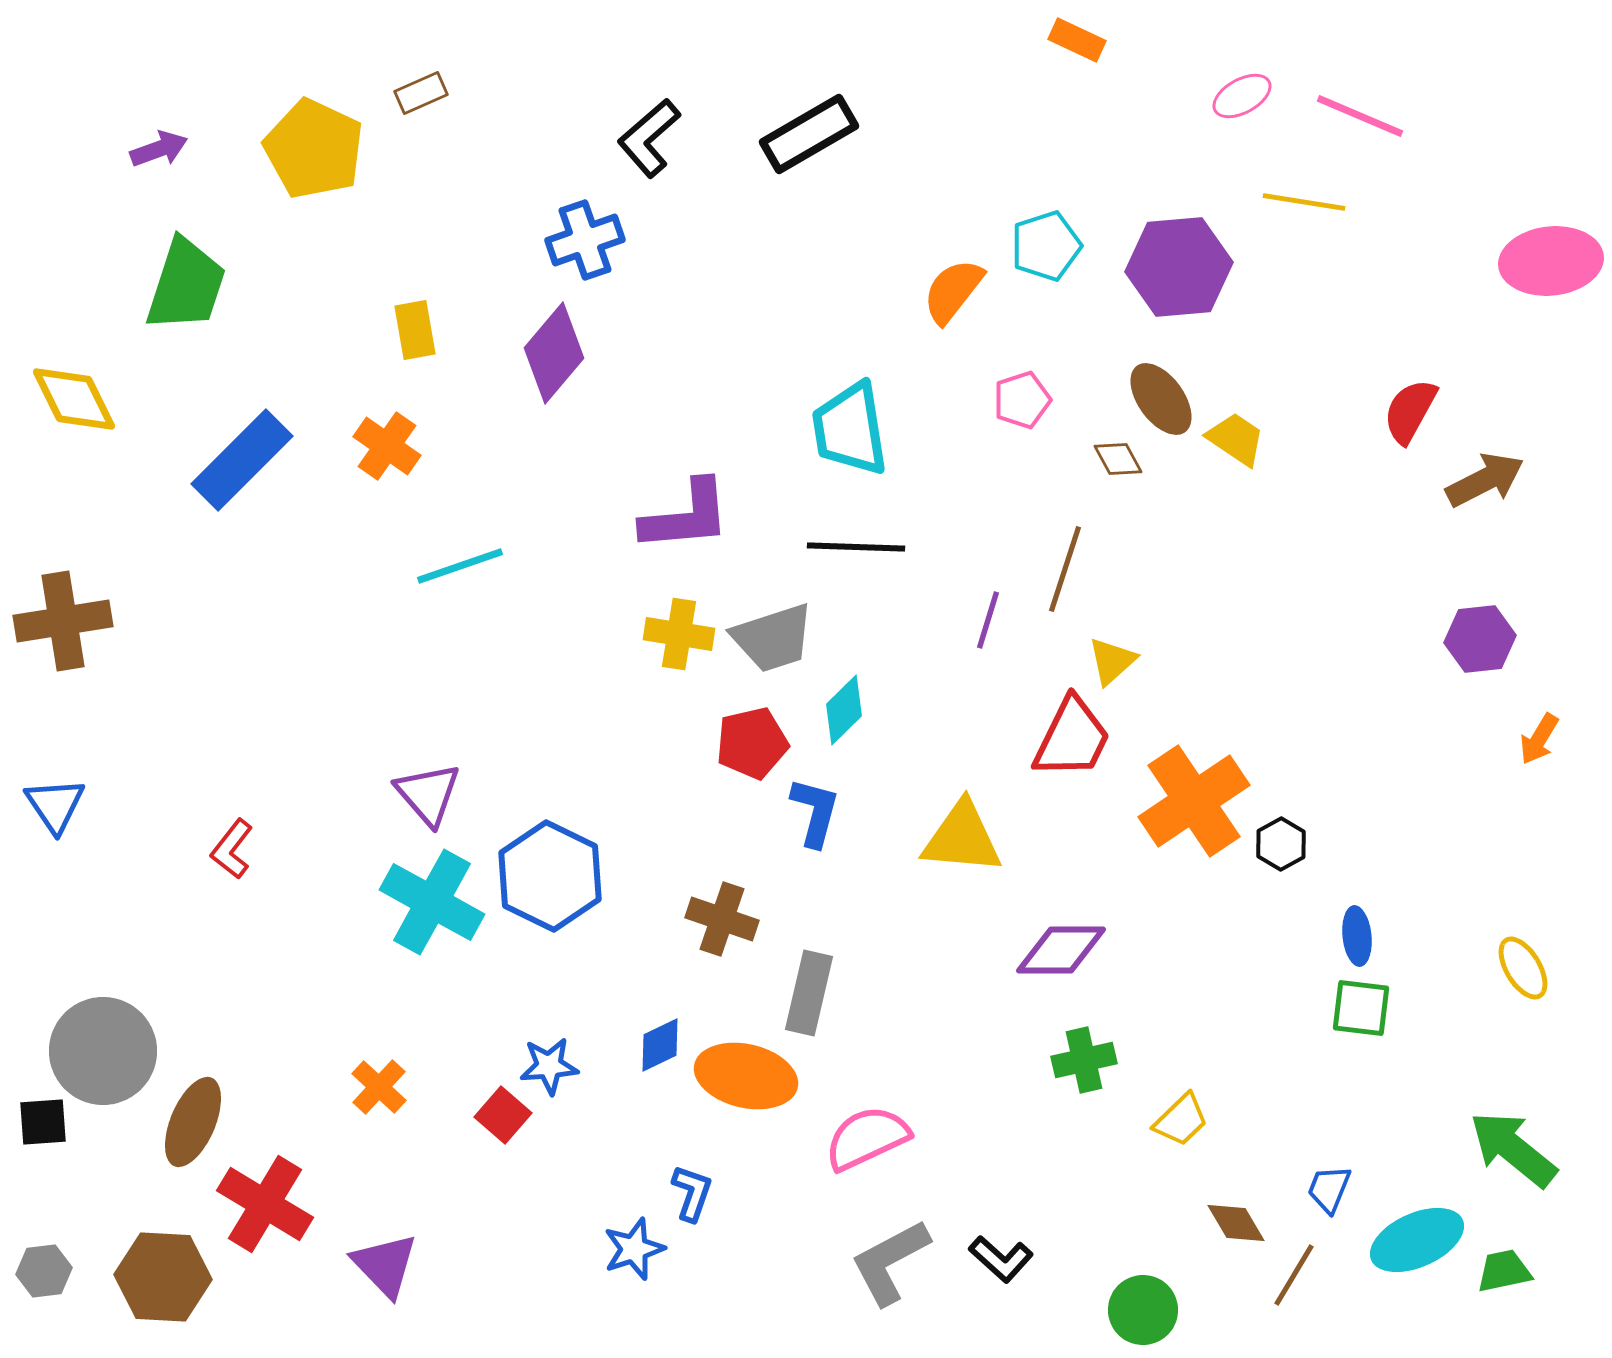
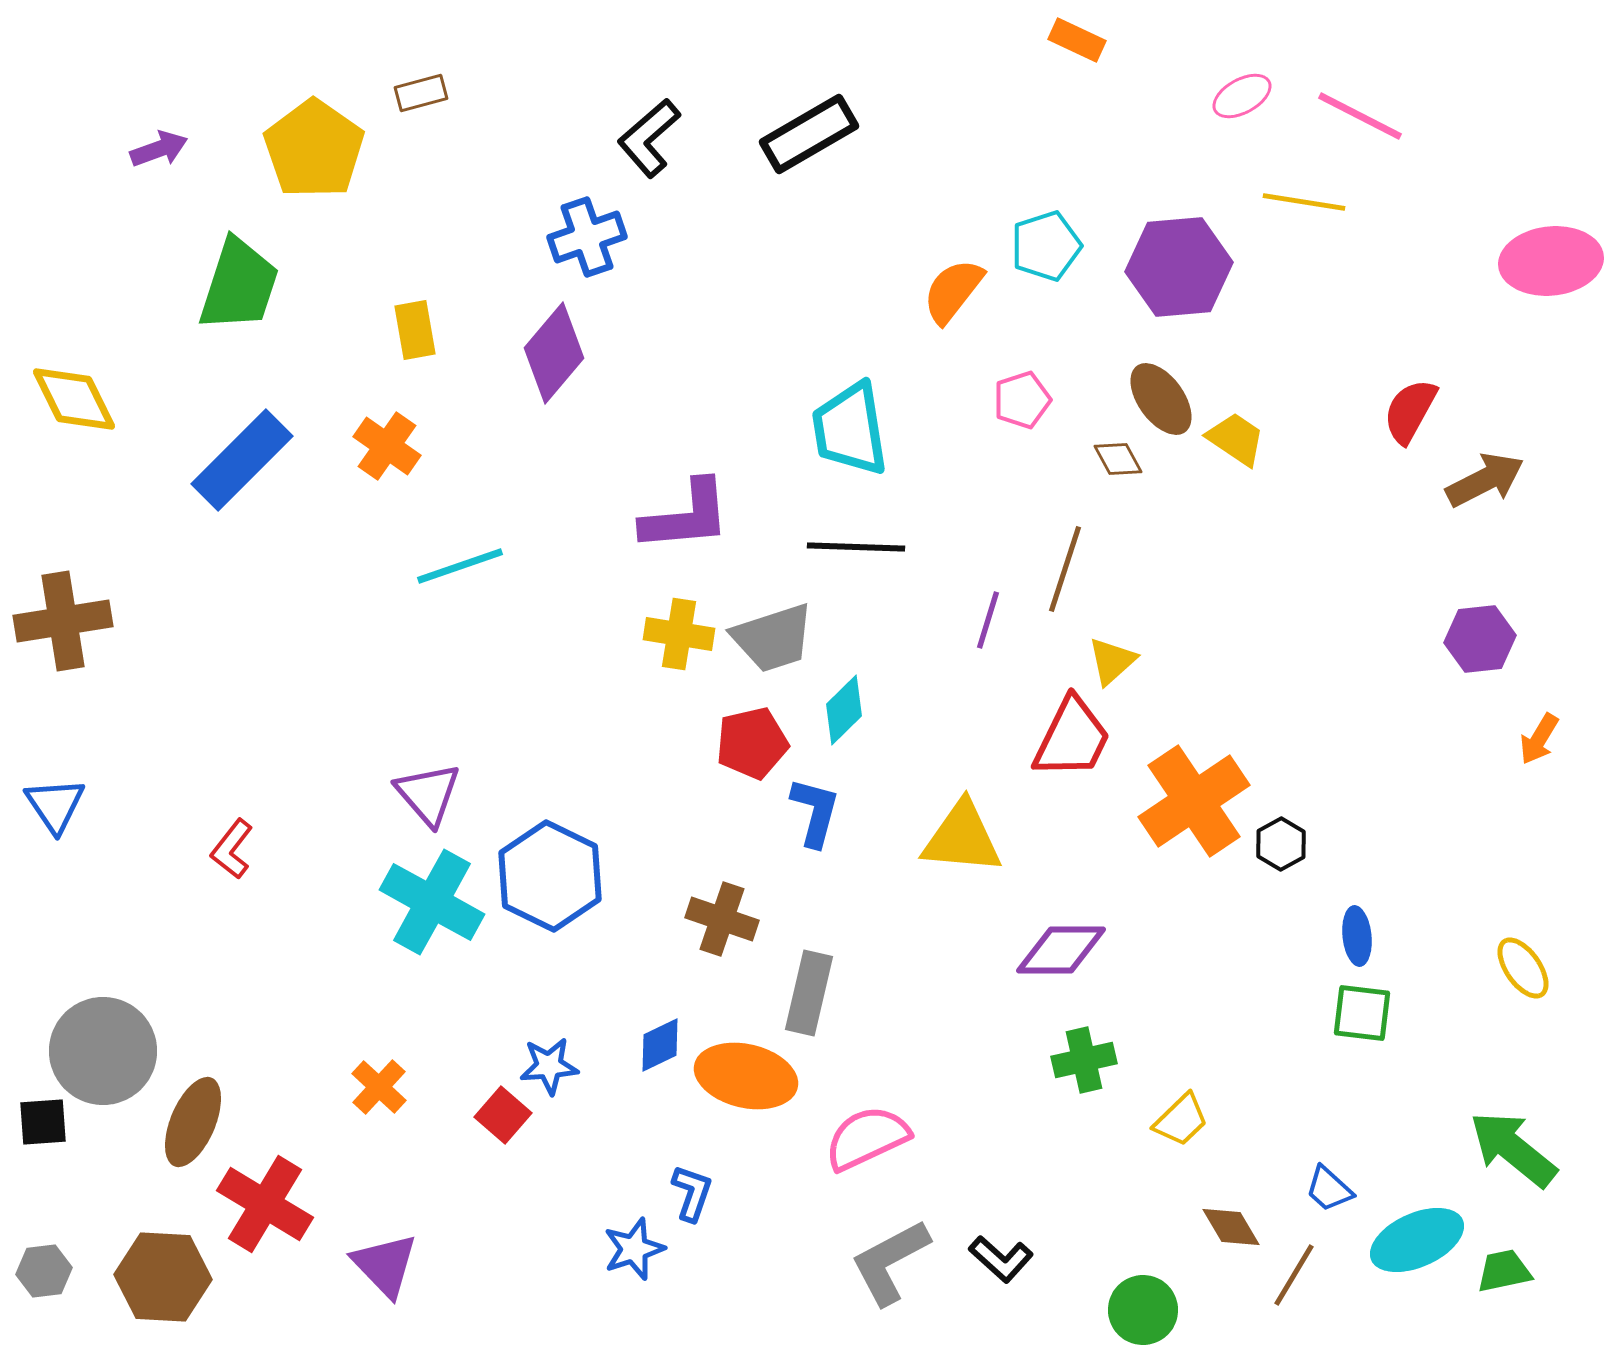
brown rectangle at (421, 93): rotated 9 degrees clockwise
pink line at (1360, 116): rotated 4 degrees clockwise
yellow pentagon at (314, 149): rotated 10 degrees clockwise
blue cross at (585, 240): moved 2 px right, 3 px up
green trapezoid at (186, 285): moved 53 px right
yellow ellipse at (1523, 968): rotated 4 degrees counterclockwise
green square at (1361, 1008): moved 1 px right, 5 px down
blue trapezoid at (1329, 1189): rotated 70 degrees counterclockwise
brown diamond at (1236, 1223): moved 5 px left, 4 px down
